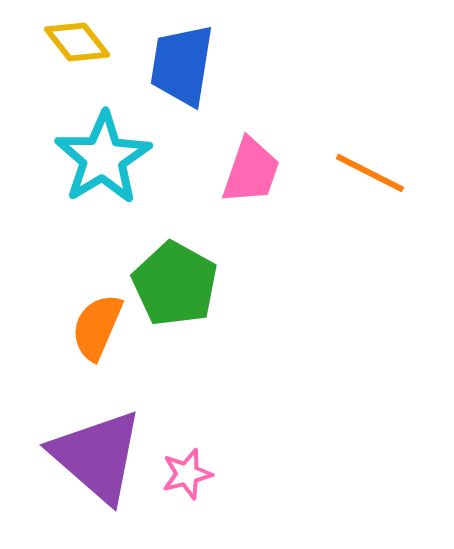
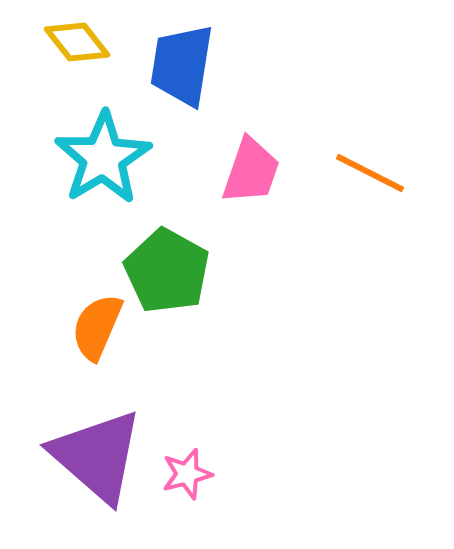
green pentagon: moved 8 px left, 13 px up
